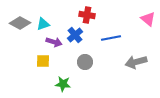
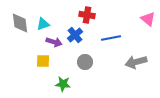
gray diamond: rotated 55 degrees clockwise
